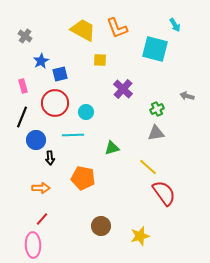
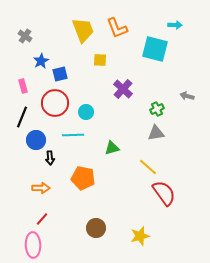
cyan arrow: rotated 56 degrees counterclockwise
yellow trapezoid: rotated 40 degrees clockwise
brown circle: moved 5 px left, 2 px down
